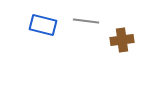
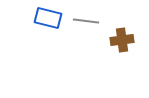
blue rectangle: moved 5 px right, 7 px up
